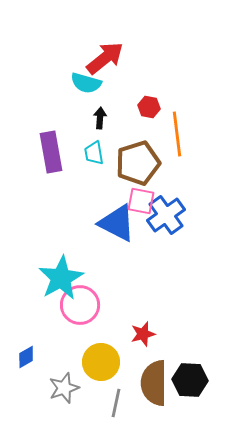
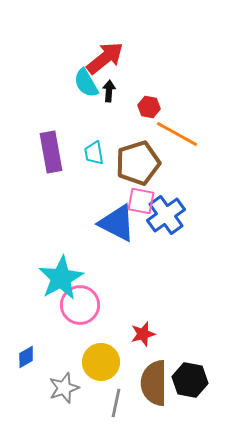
cyan semicircle: rotated 44 degrees clockwise
black arrow: moved 9 px right, 27 px up
orange line: rotated 54 degrees counterclockwise
black hexagon: rotated 8 degrees clockwise
